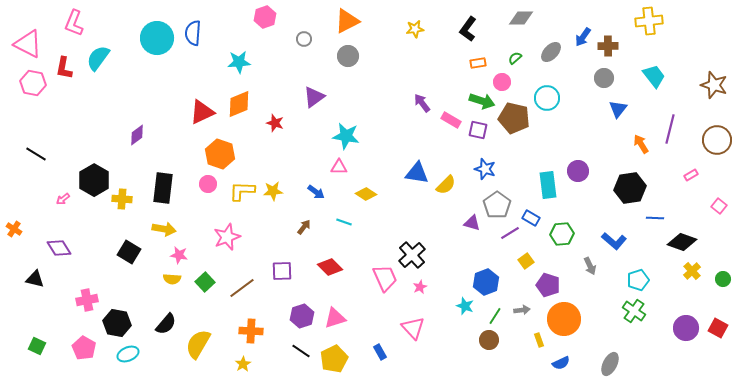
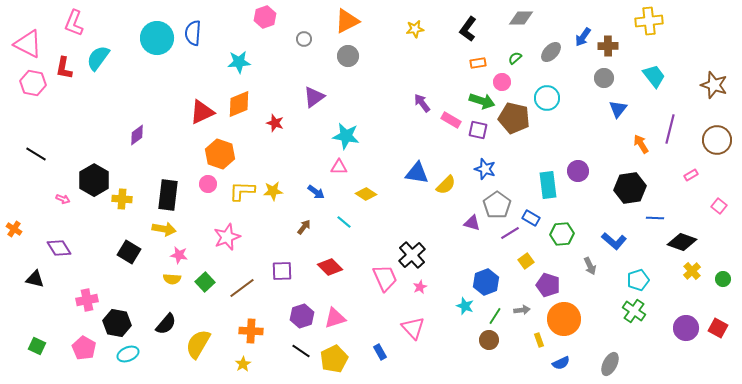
black rectangle at (163, 188): moved 5 px right, 7 px down
pink arrow at (63, 199): rotated 120 degrees counterclockwise
cyan line at (344, 222): rotated 21 degrees clockwise
